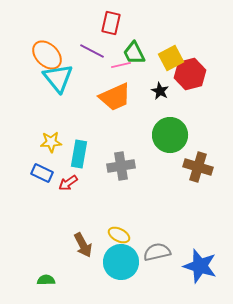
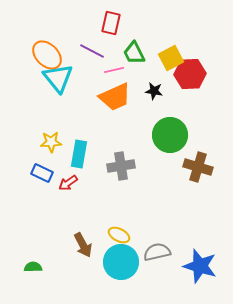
pink line: moved 7 px left, 5 px down
red hexagon: rotated 12 degrees clockwise
black star: moved 6 px left; rotated 18 degrees counterclockwise
green semicircle: moved 13 px left, 13 px up
